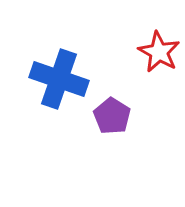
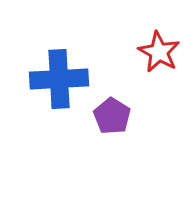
blue cross: rotated 22 degrees counterclockwise
